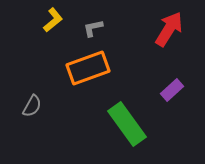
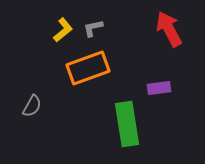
yellow L-shape: moved 10 px right, 10 px down
red arrow: rotated 60 degrees counterclockwise
purple rectangle: moved 13 px left, 2 px up; rotated 35 degrees clockwise
green rectangle: rotated 27 degrees clockwise
